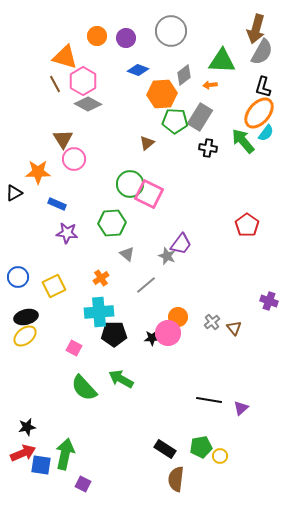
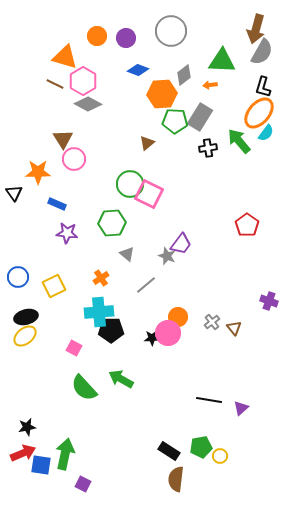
brown line at (55, 84): rotated 36 degrees counterclockwise
green arrow at (243, 141): moved 4 px left
black cross at (208, 148): rotated 18 degrees counterclockwise
black triangle at (14, 193): rotated 36 degrees counterclockwise
black pentagon at (114, 334): moved 3 px left, 4 px up
black rectangle at (165, 449): moved 4 px right, 2 px down
